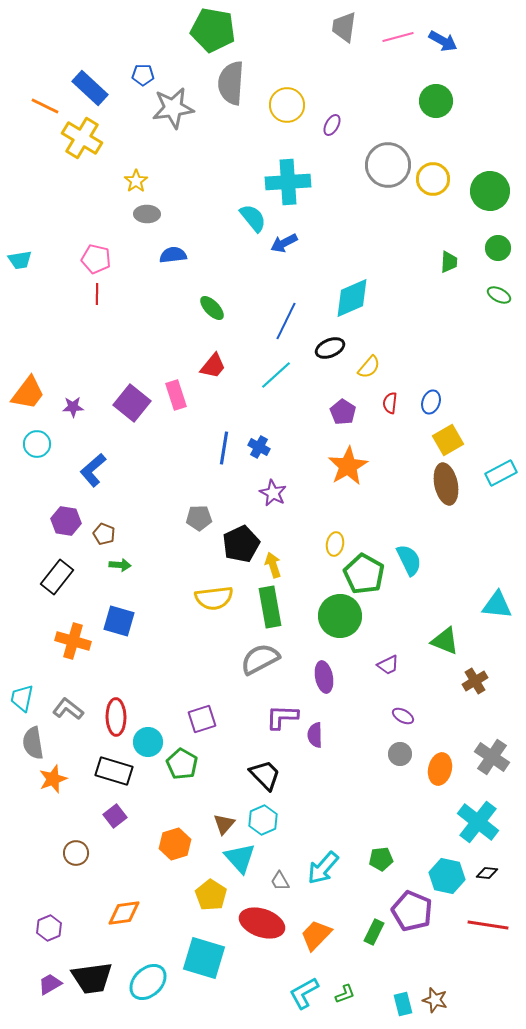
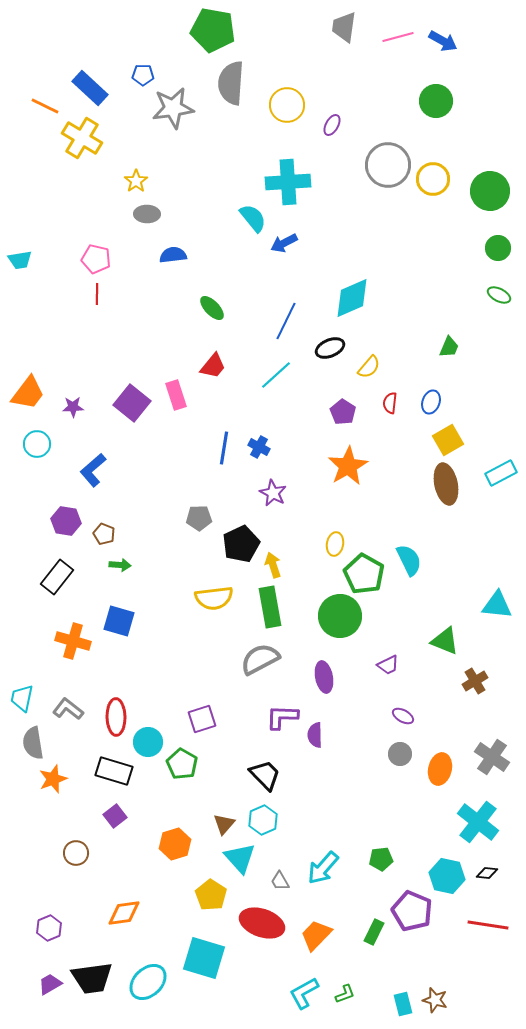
green trapezoid at (449, 262): moved 85 px down; rotated 20 degrees clockwise
